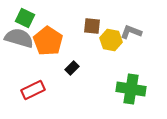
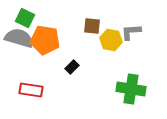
gray L-shape: rotated 25 degrees counterclockwise
orange pentagon: moved 3 px left, 1 px up; rotated 24 degrees counterclockwise
black rectangle: moved 1 px up
red rectangle: moved 2 px left; rotated 35 degrees clockwise
